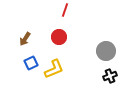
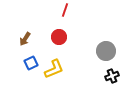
black cross: moved 2 px right
